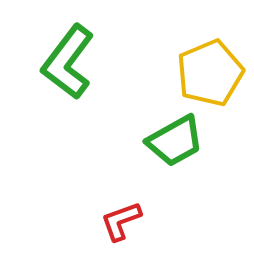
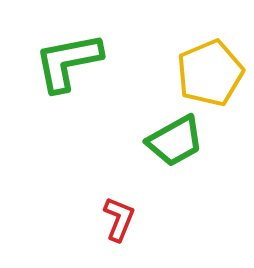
green L-shape: rotated 42 degrees clockwise
red L-shape: moved 2 px left, 2 px up; rotated 132 degrees clockwise
